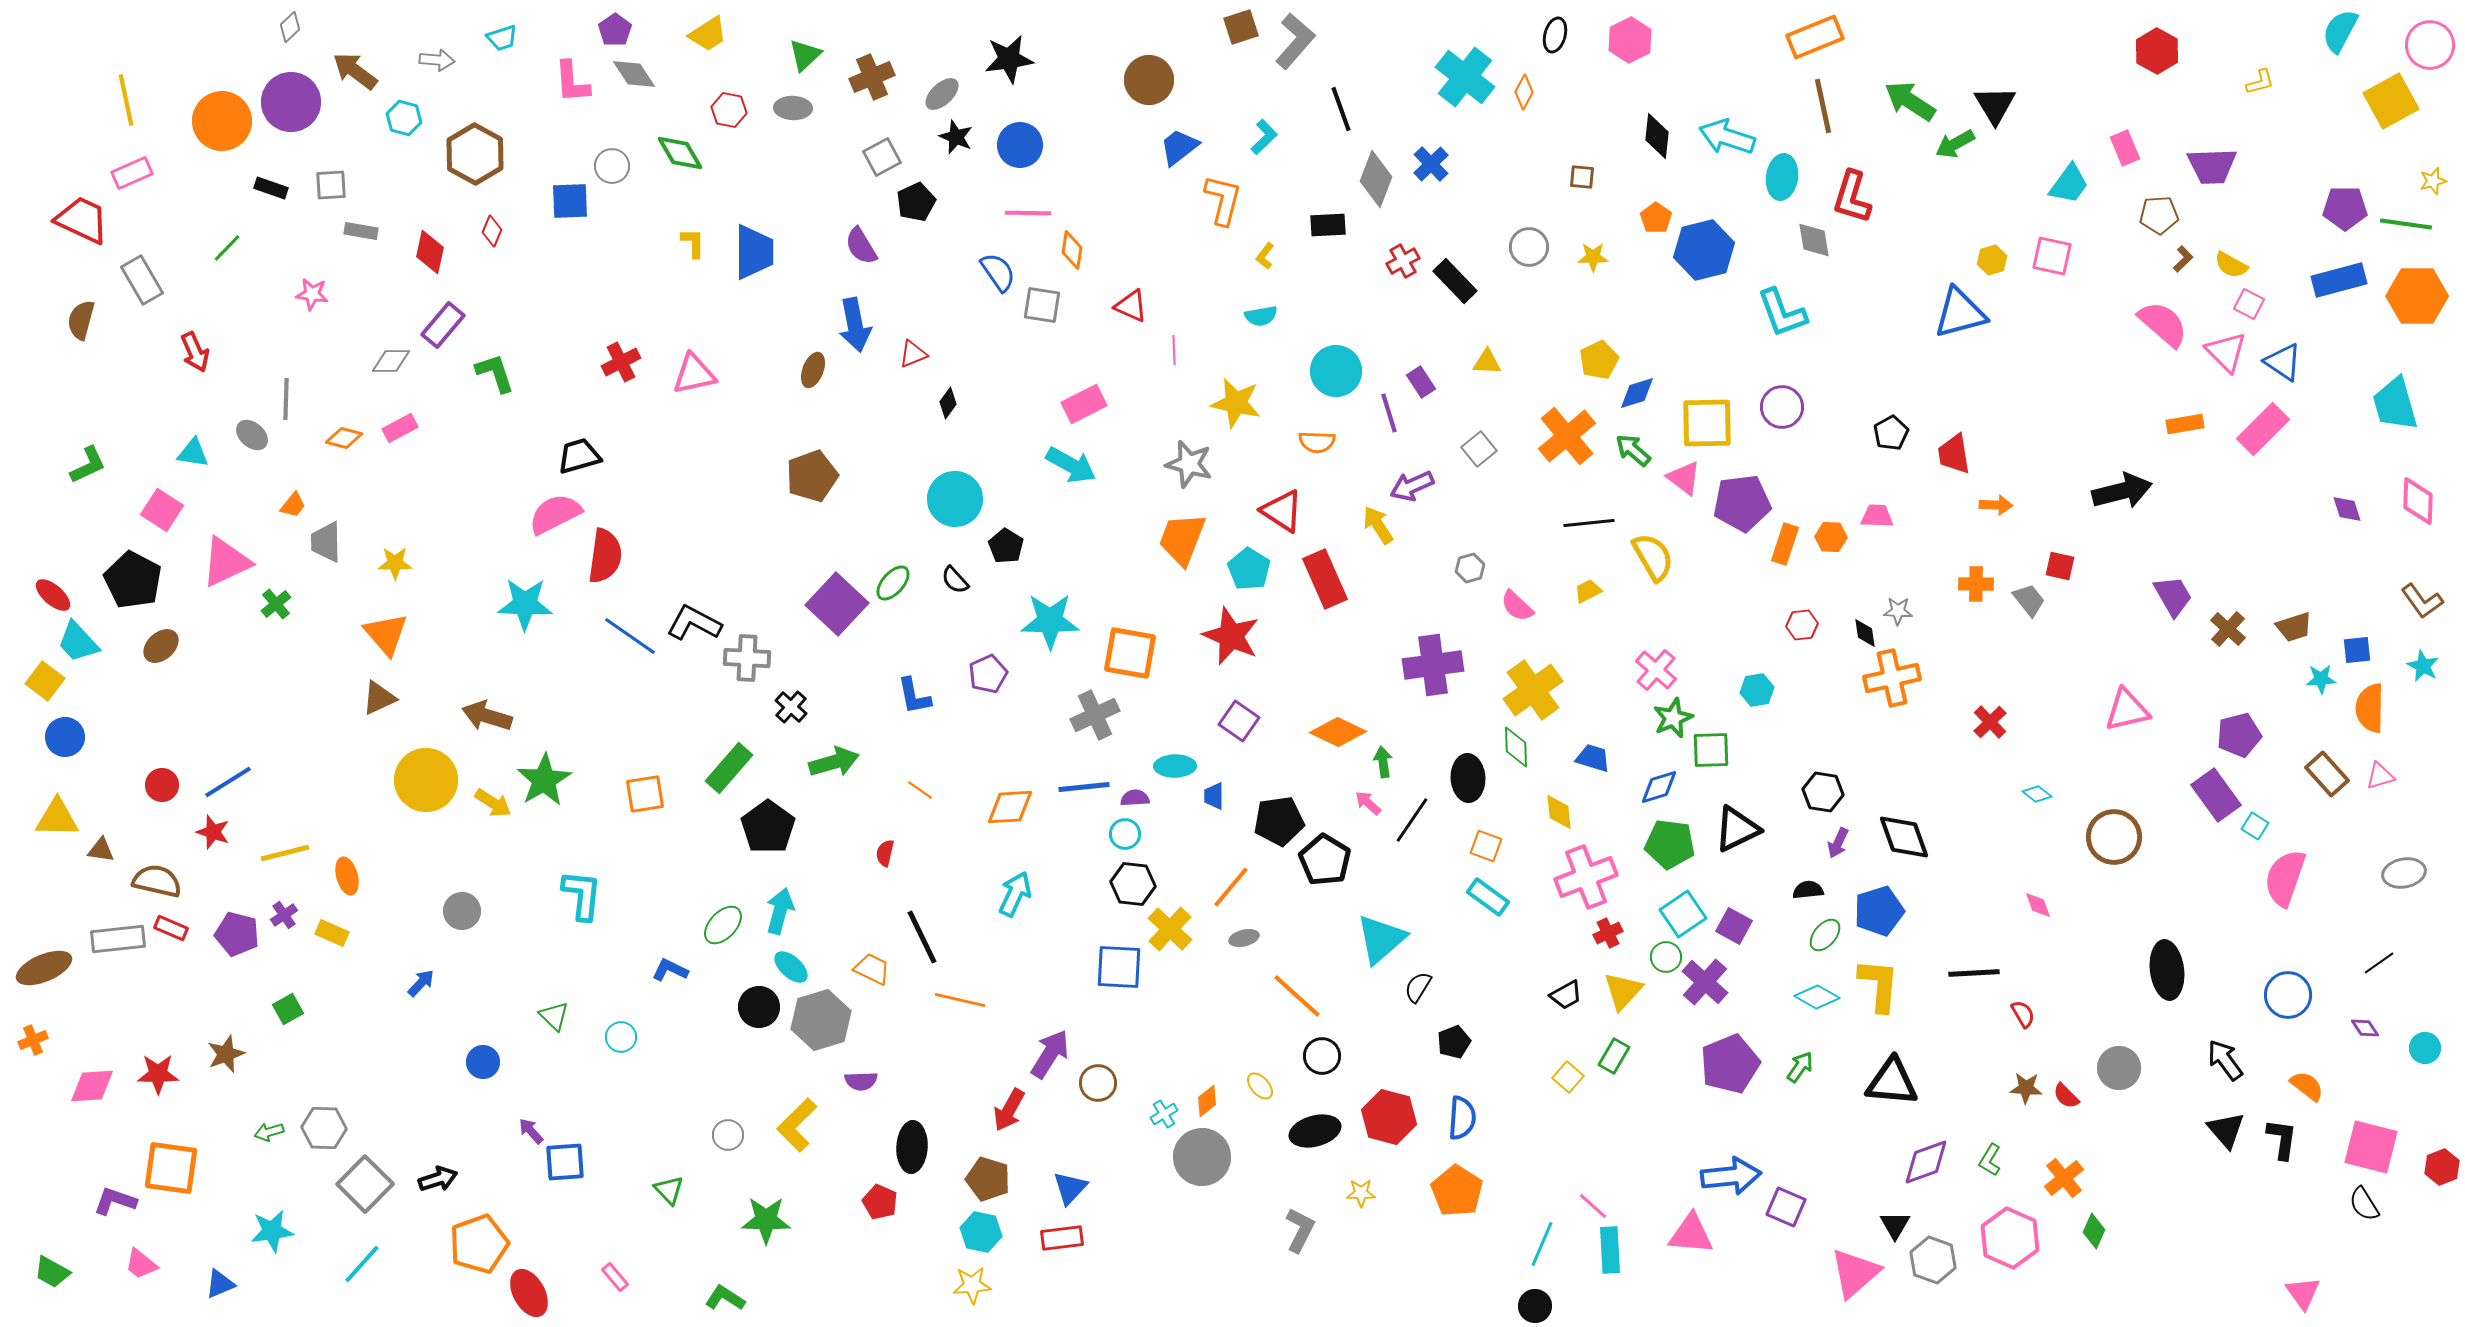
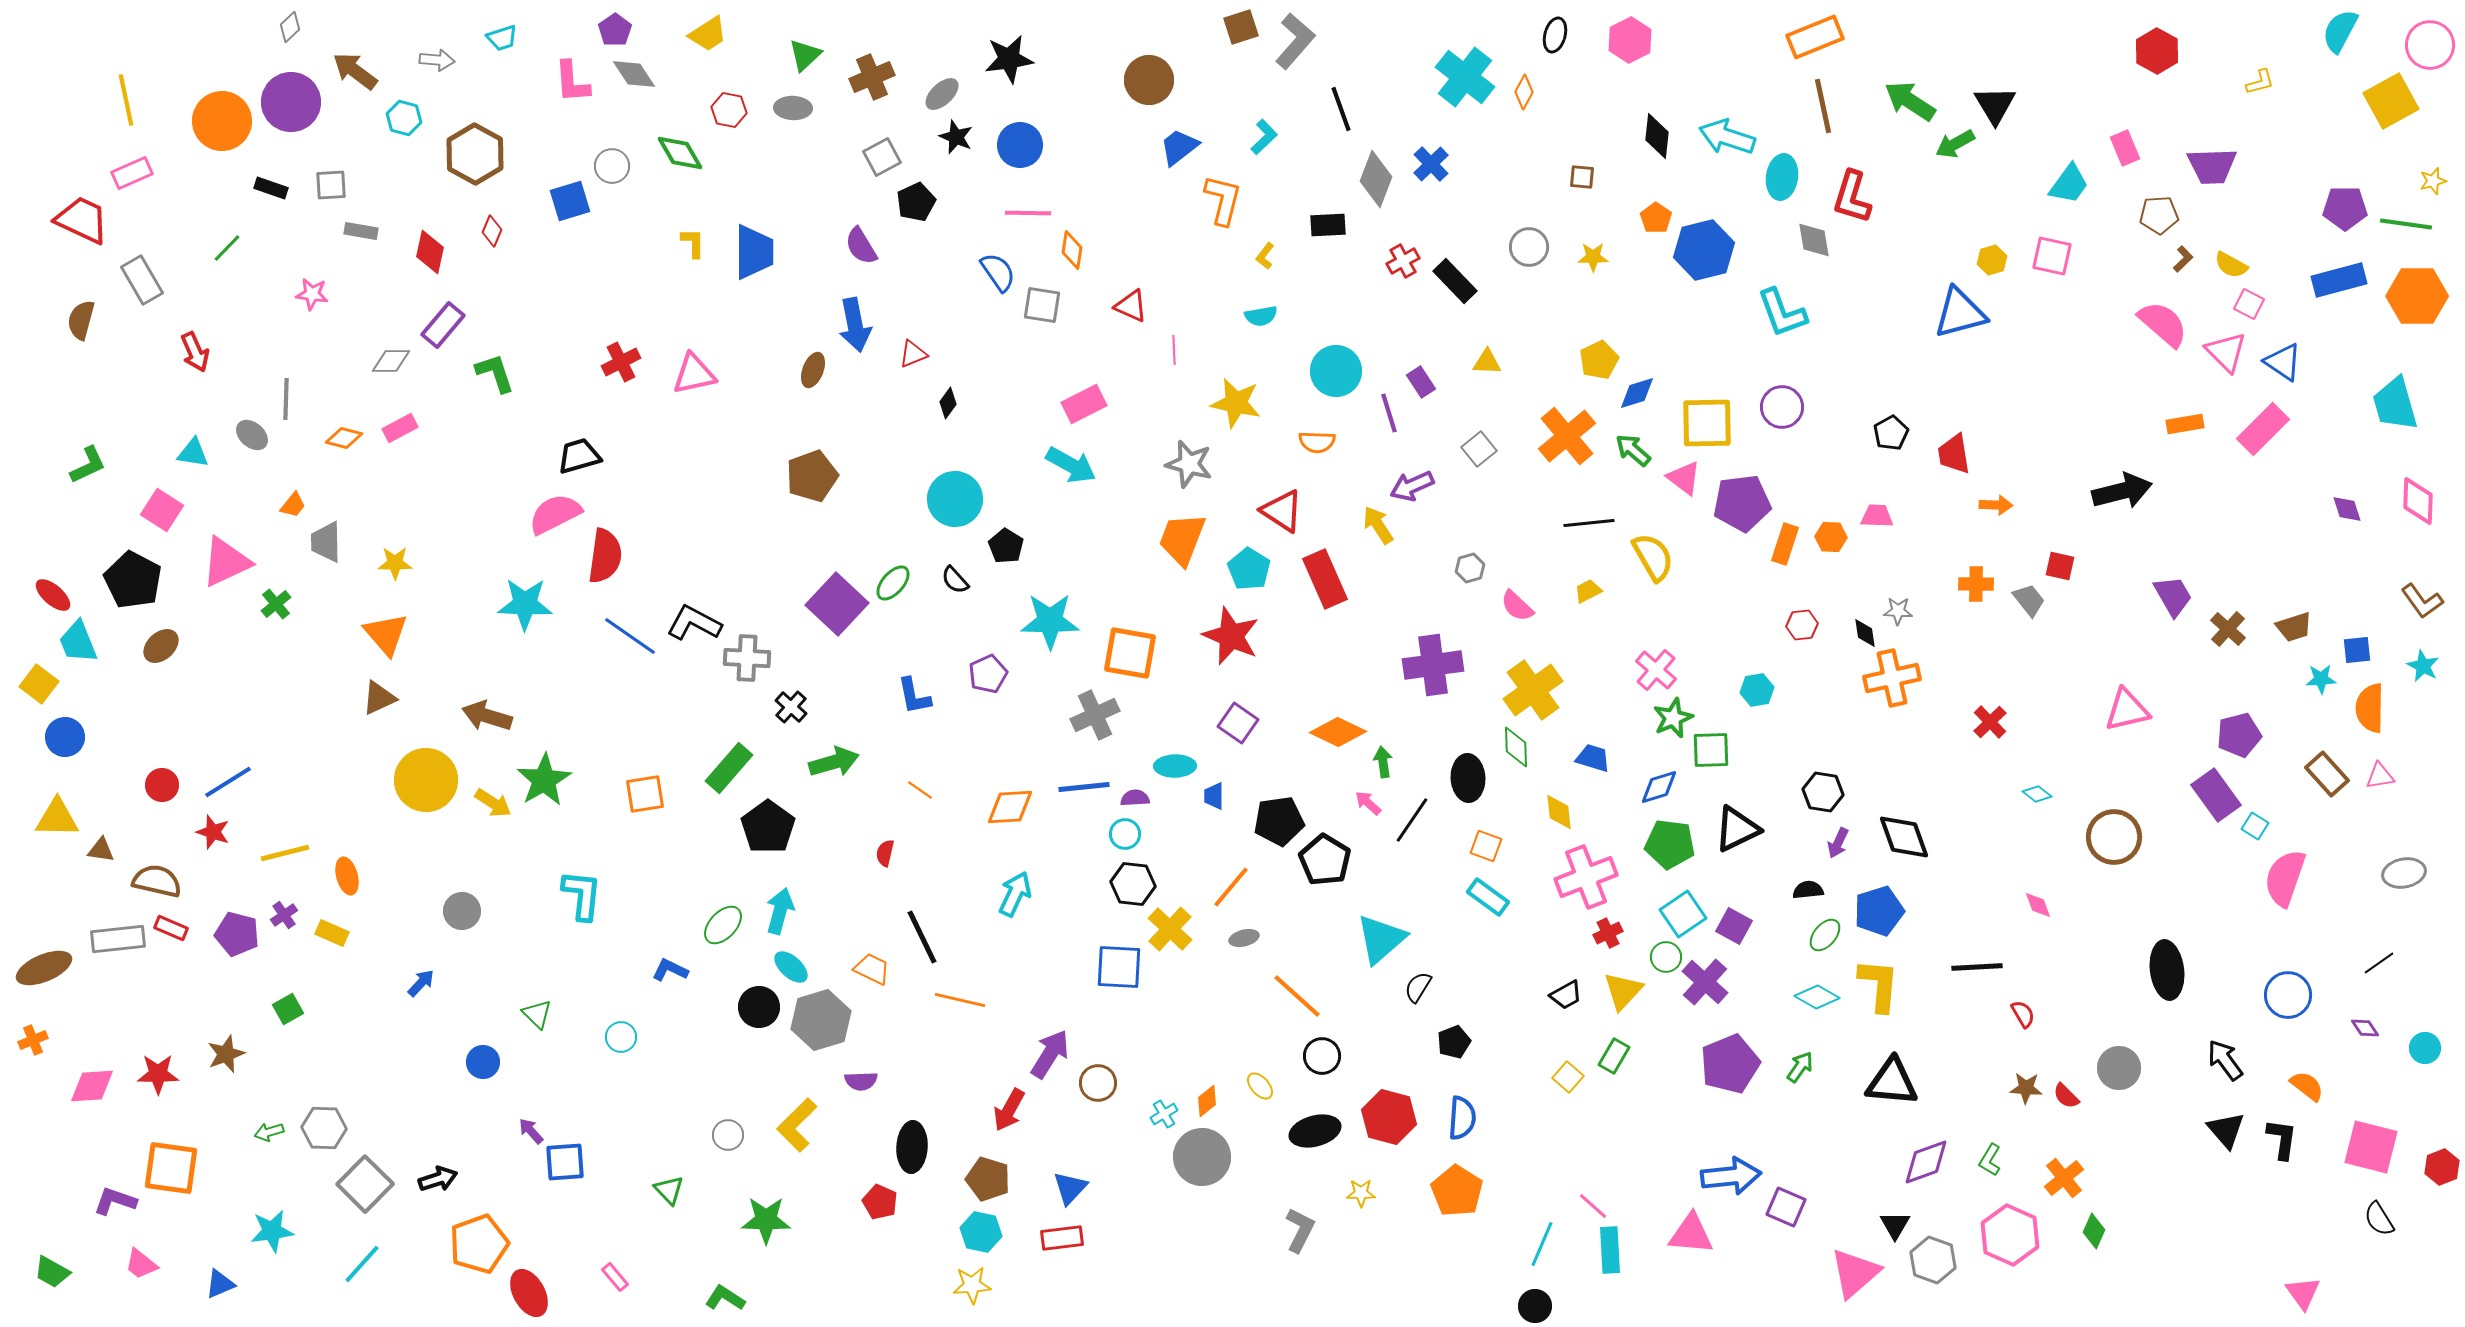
blue square at (570, 201): rotated 15 degrees counterclockwise
cyan trapezoid at (78, 642): rotated 21 degrees clockwise
yellow square at (45, 681): moved 6 px left, 3 px down
purple square at (1239, 721): moved 1 px left, 2 px down
pink triangle at (2380, 776): rotated 8 degrees clockwise
black line at (1974, 973): moved 3 px right, 6 px up
green triangle at (554, 1016): moved 17 px left, 2 px up
black semicircle at (2364, 1204): moved 15 px right, 15 px down
pink hexagon at (2010, 1238): moved 3 px up
